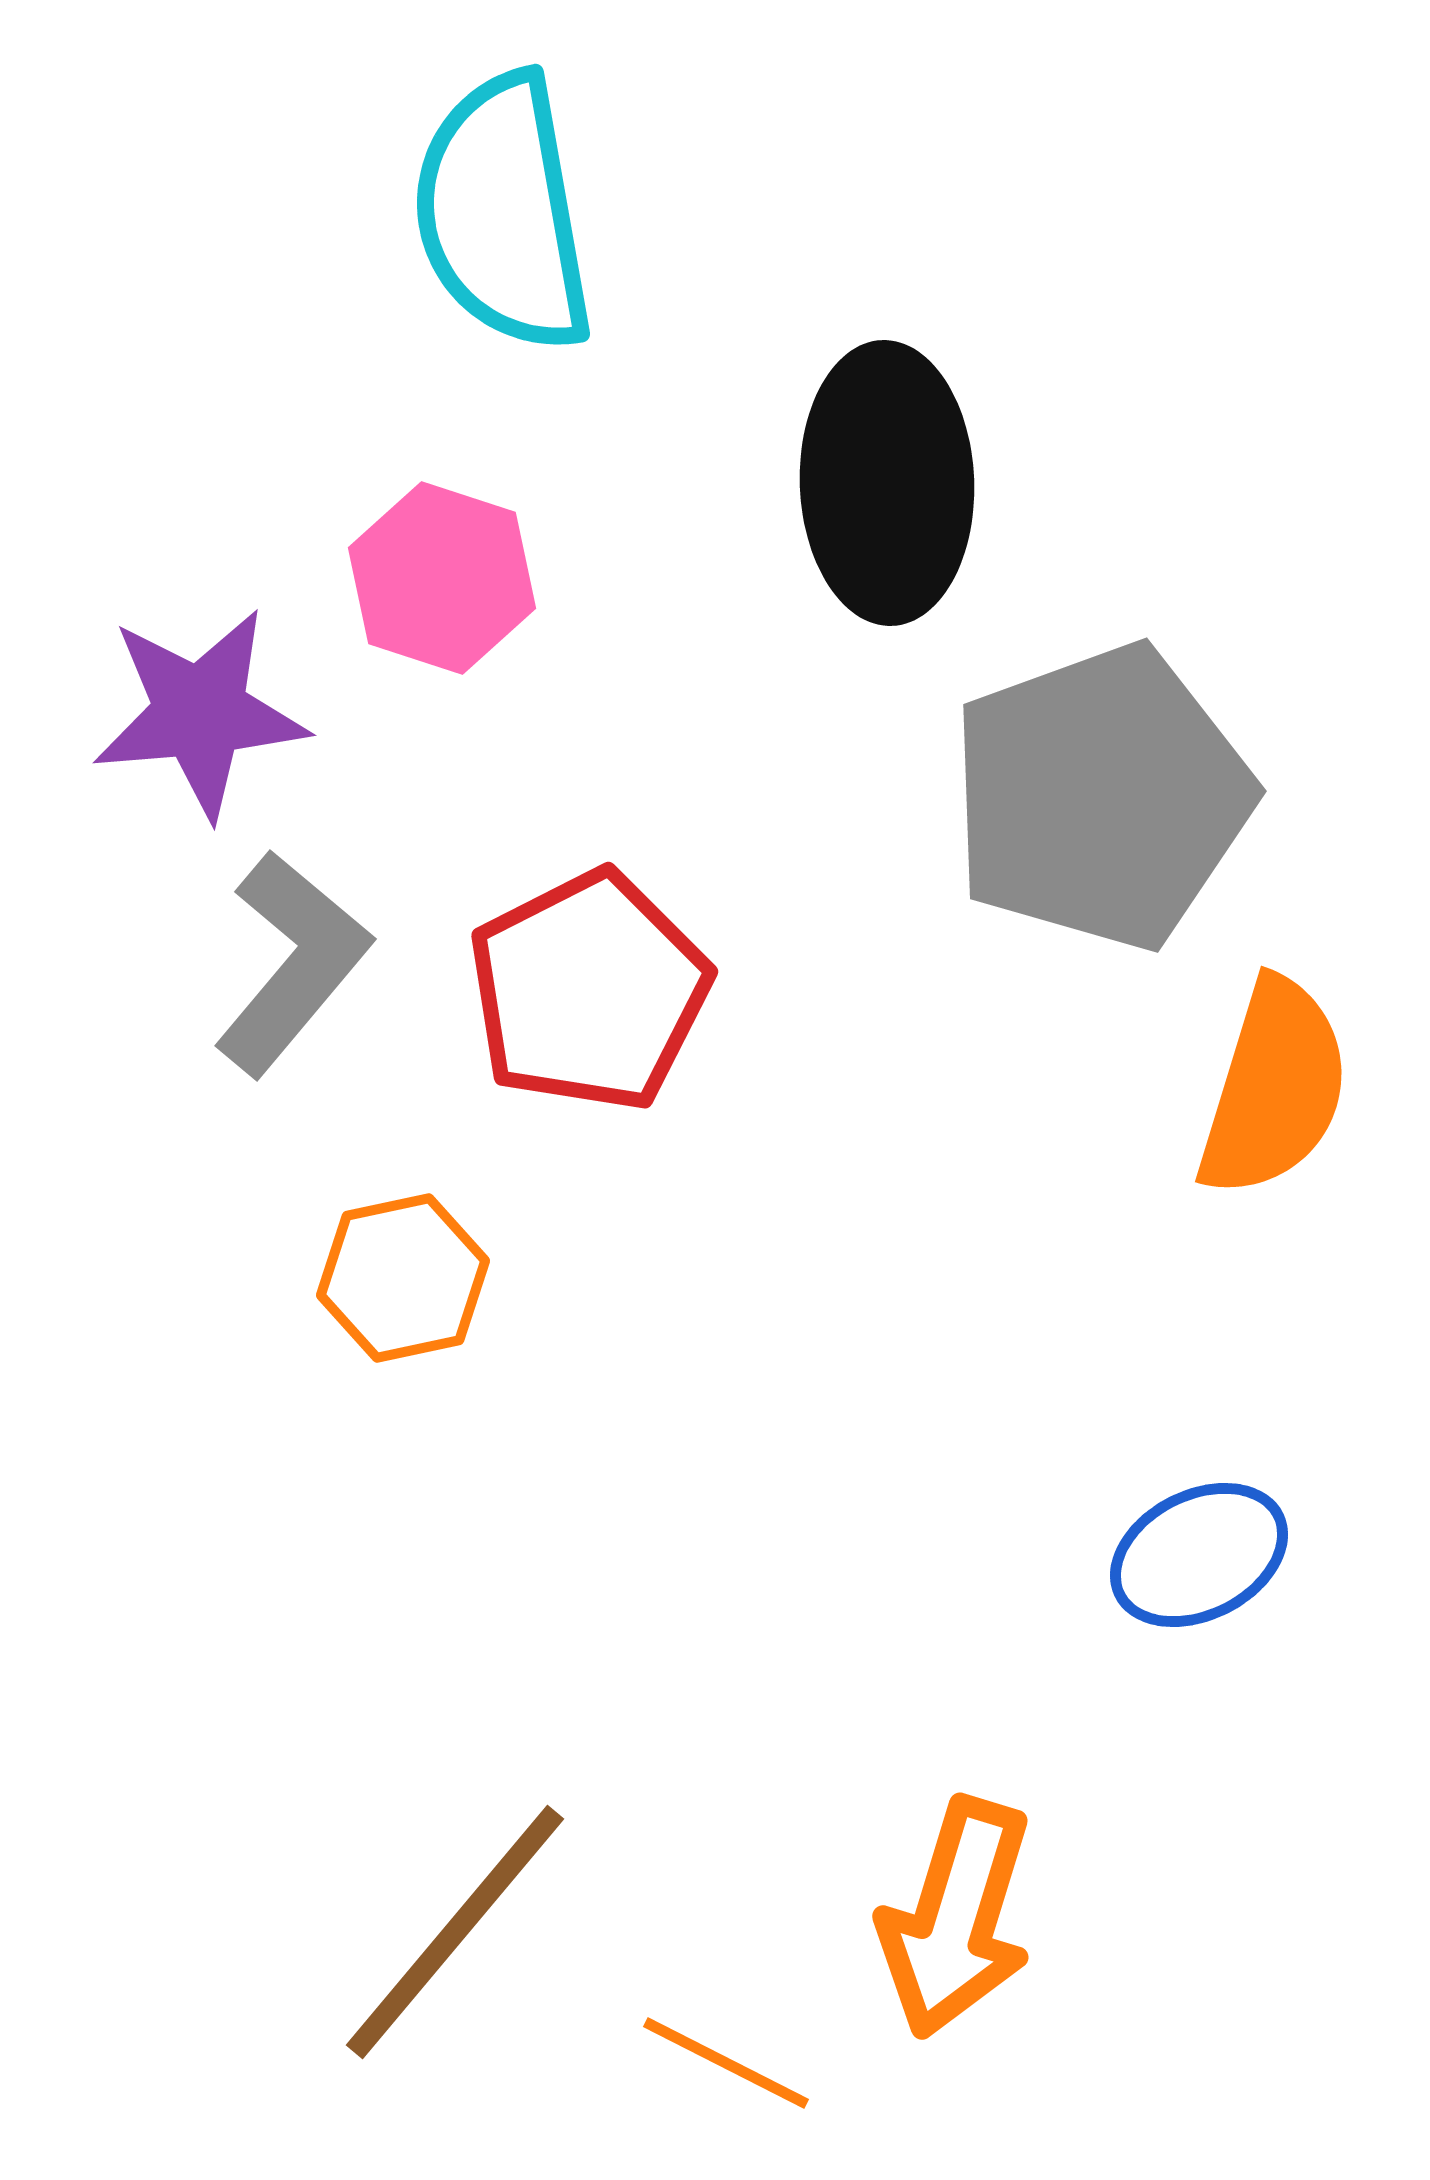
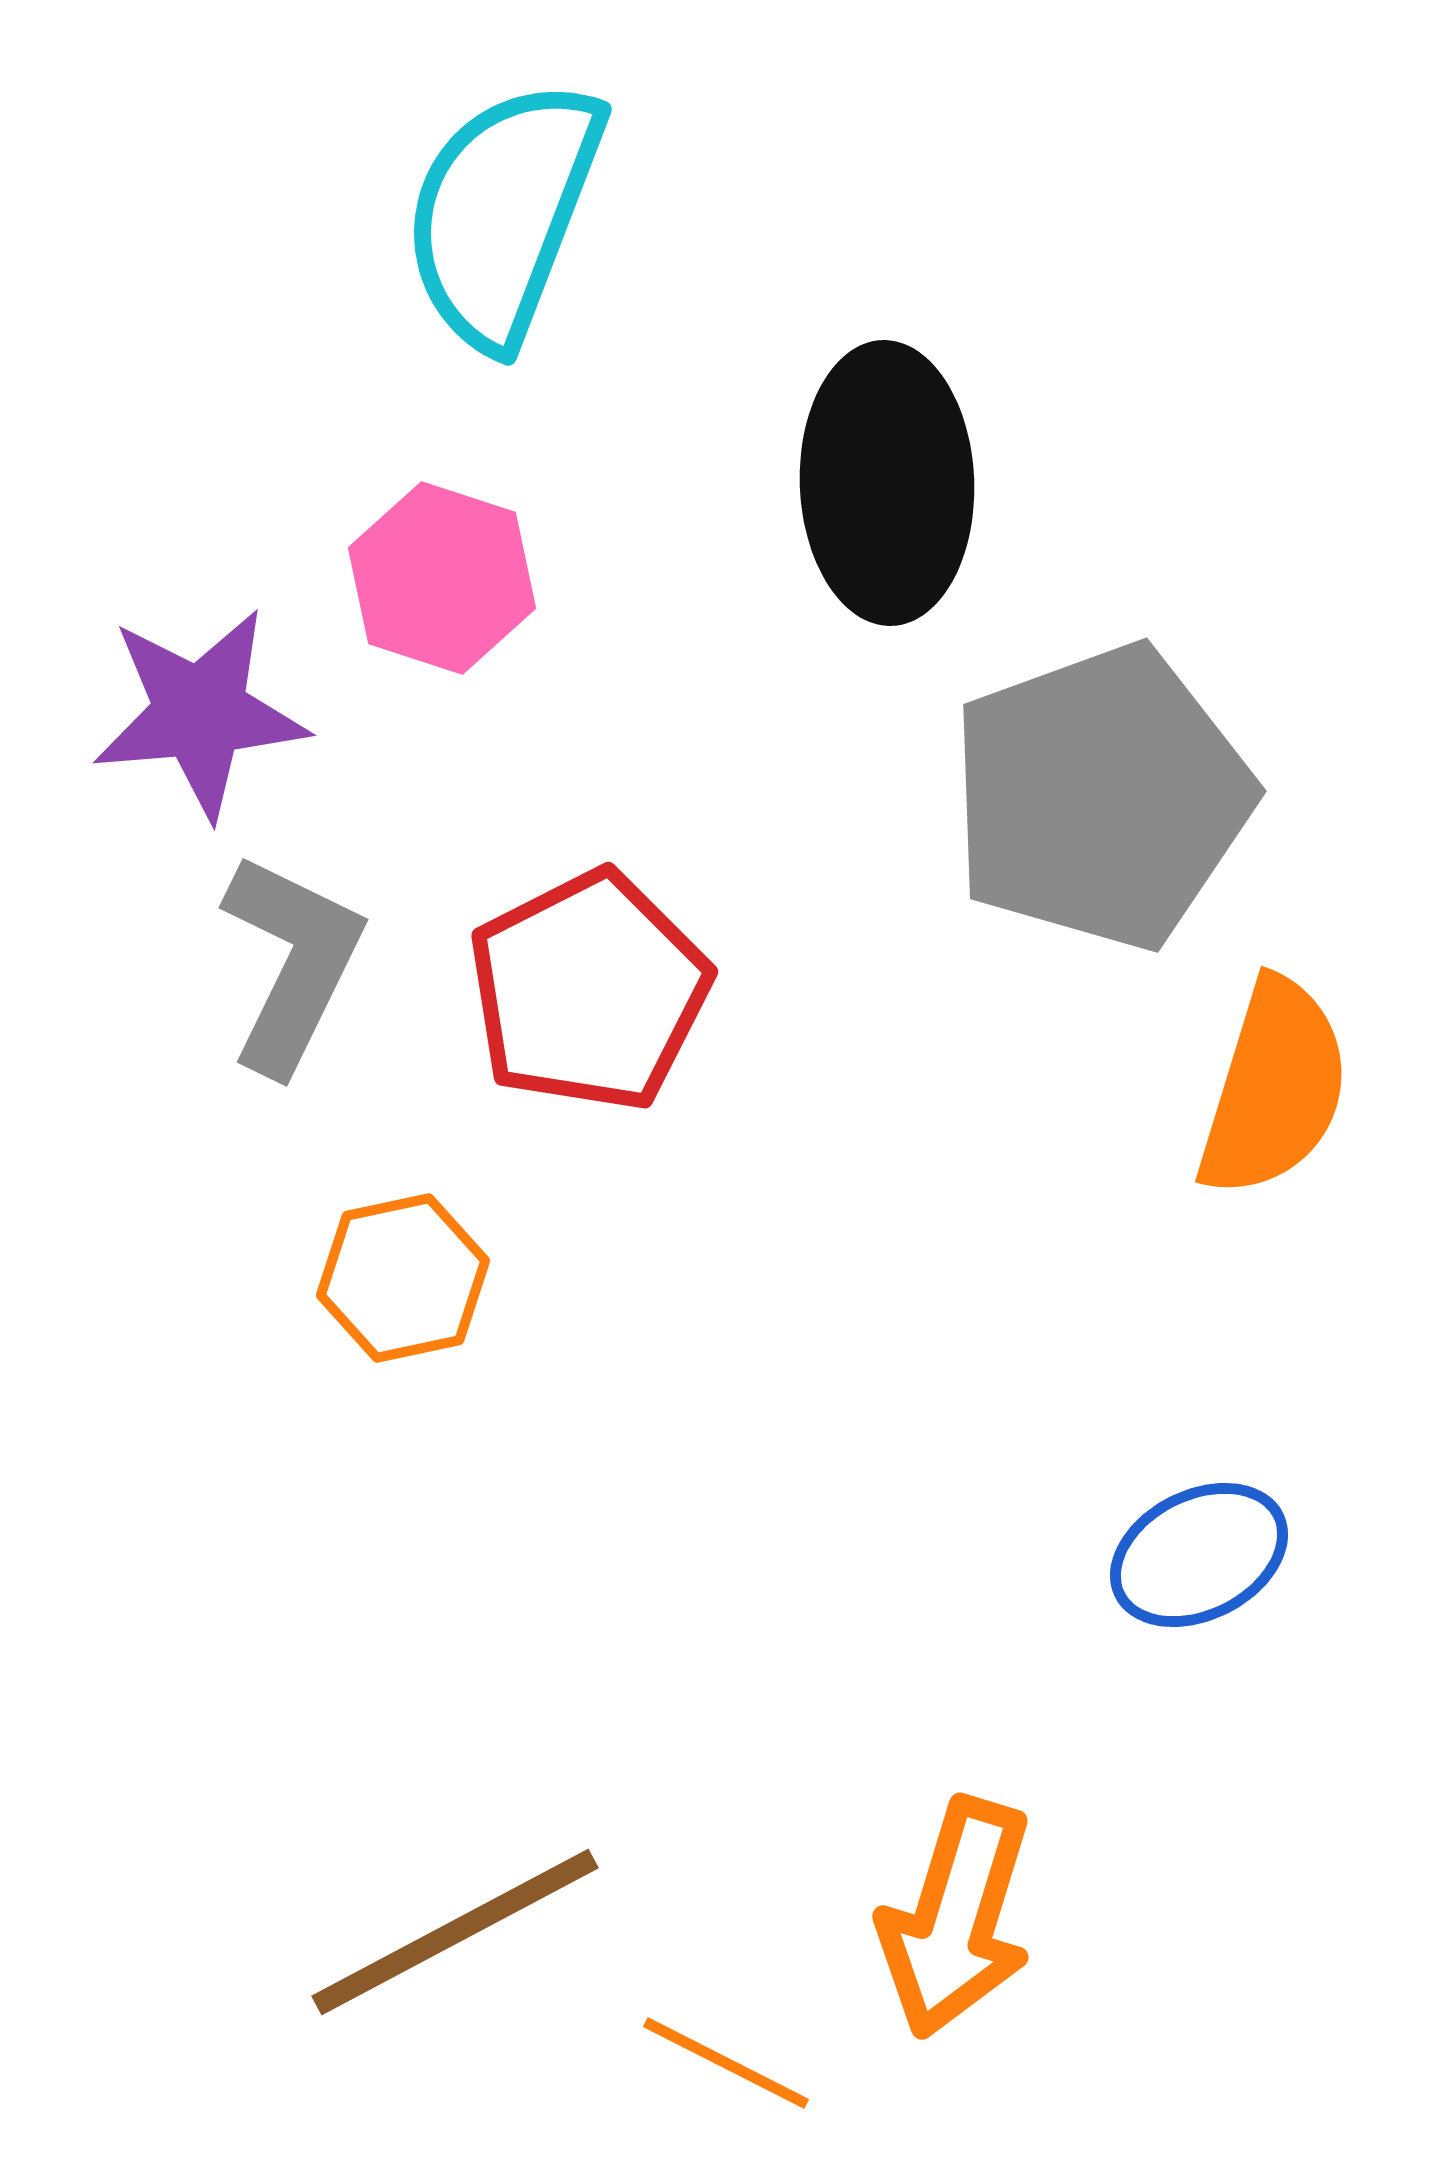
cyan semicircle: rotated 31 degrees clockwise
gray L-shape: rotated 14 degrees counterclockwise
brown line: rotated 22 degrees clockwise
